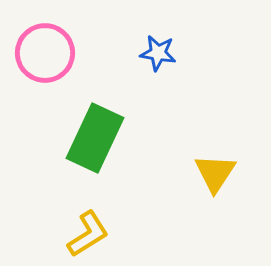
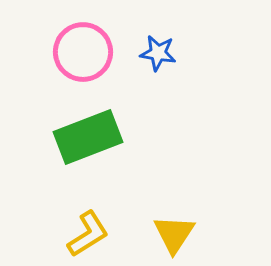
pink circle: moved 38 px right, 1 px up
green rectangle: moved 7 px left, 1 px up; rotated 44 degrees clockwise
yellow triangle: moved 41 px left, 61 px down
